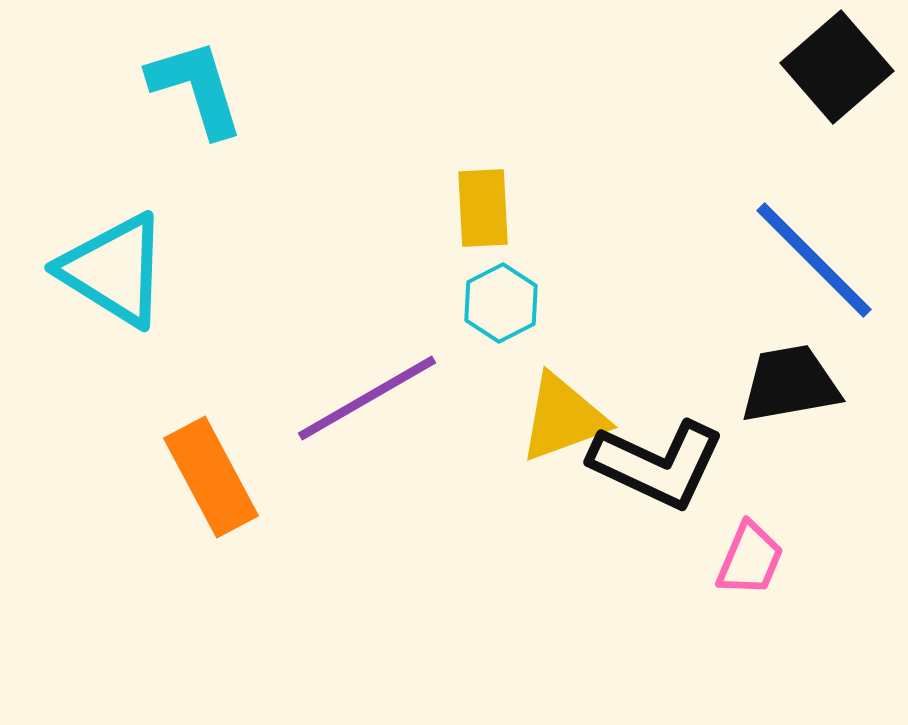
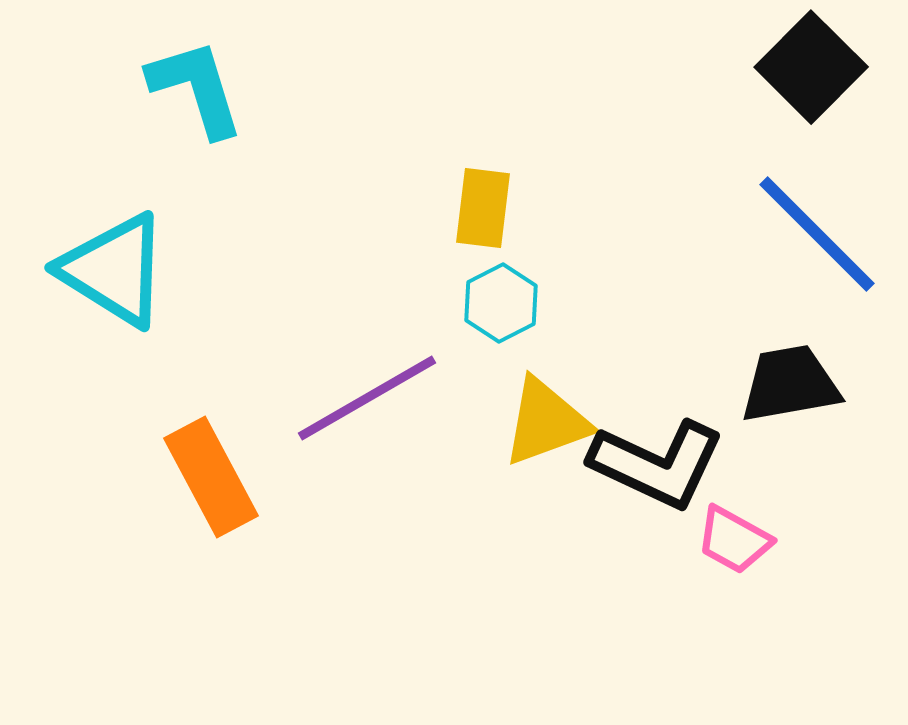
black square: moved 26 px left; rotated 4 degrees counterclockwise
yellow rectangle: rotated 10 degrees clockwise
blue line: moved 3 px right, 26 px up
yellow triangle: moved 17 px left, 4 px down
pink trapezoid: moved 16 px left, 19 px up; rotated 96 degrees clockwise
